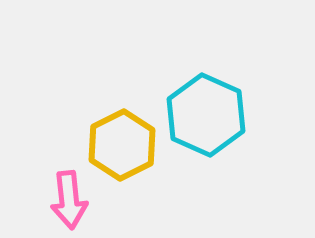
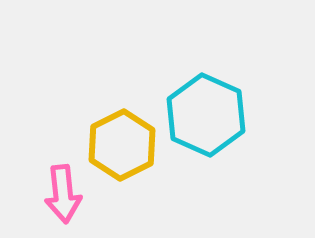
pink arrow: moved 6 px left, 6 px up
